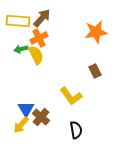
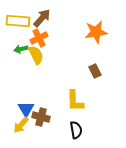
yellow L-shape: moved 4 px right, 5 px down; rotated 35 degrees clockwise
brown cross: rotated 24 degrees counterclockwise
